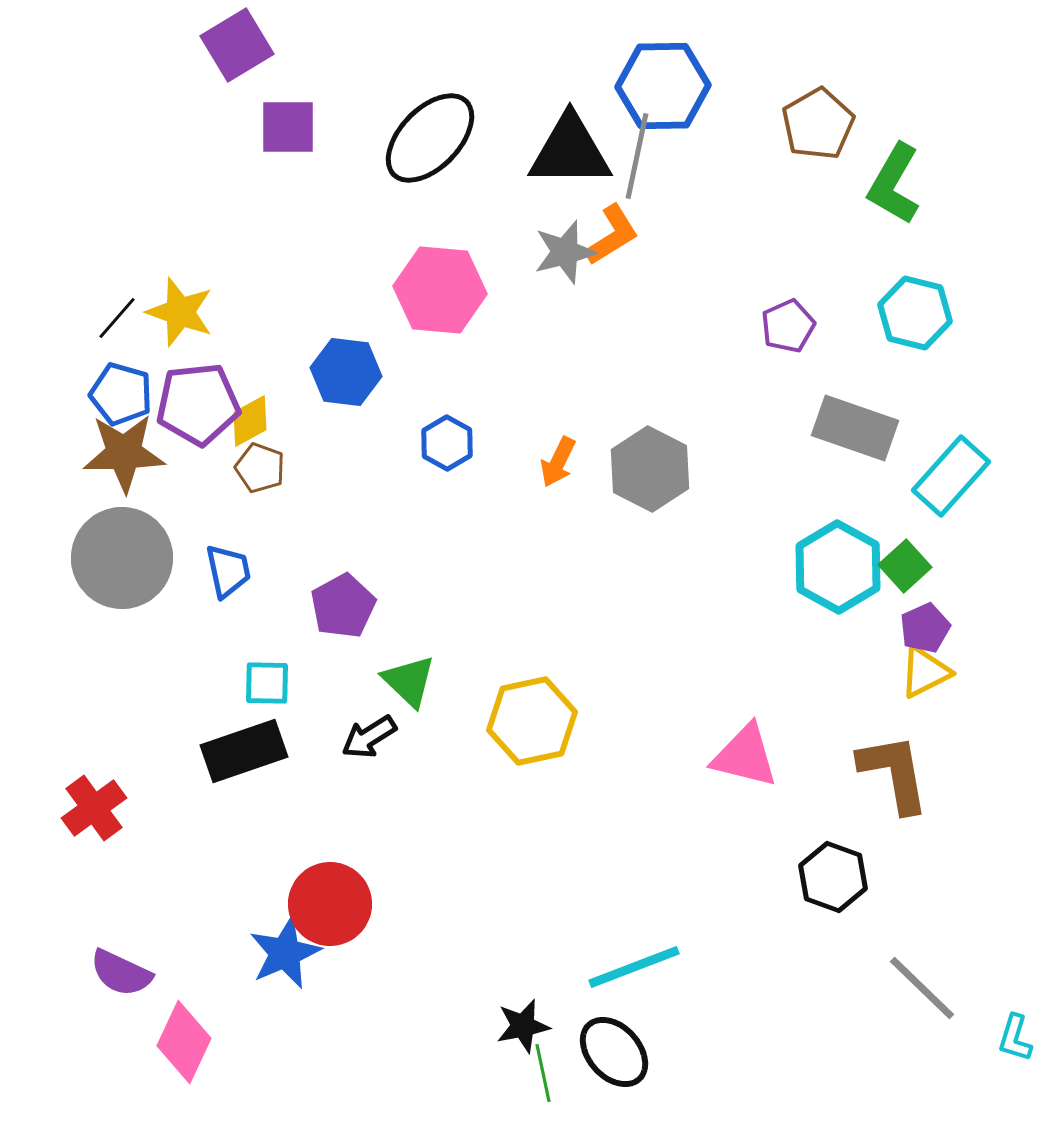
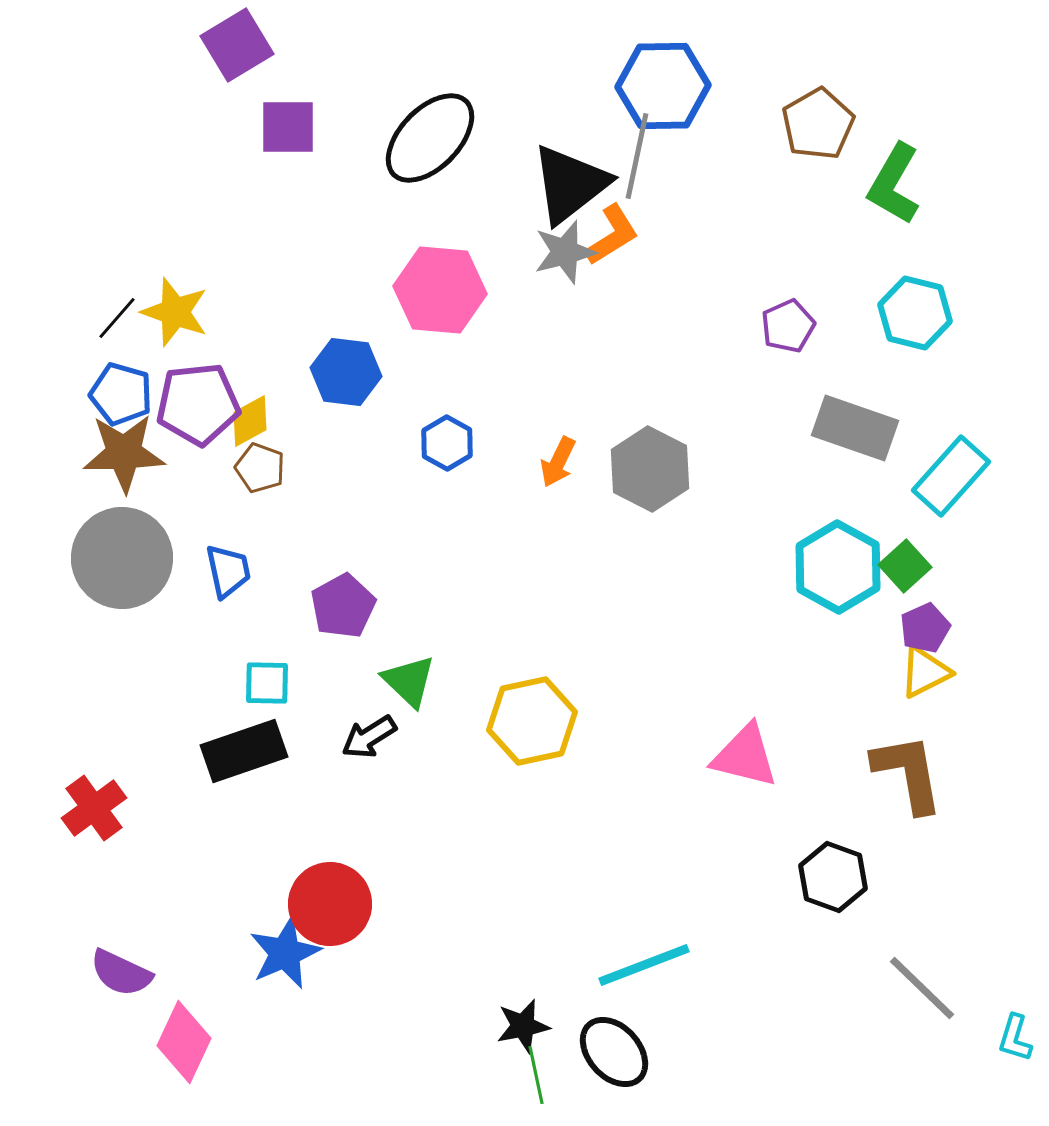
black triangle at (570, 151): moved 33 px down; rotated 38 degrees counterclockwise
yellow star at (180, 312): moved 5 px left
brown L-shape at (894, 773): moved 14 px right
cyan line at (634, 967): moved 10 px right, 2 px up
green line at (543, 1073): moved 7 px left, 2 px down
